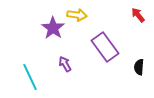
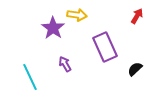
red arrow: moved 1 px left, 1 px down; rotated 70 degrees clockwise
purple rectangle: rotated 12 degrees clockwise
black semicircle: moved 4 px left, 2 px down; rotated 42 degrees clockwise
